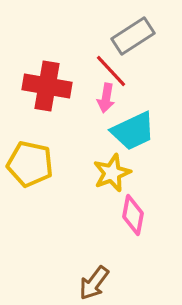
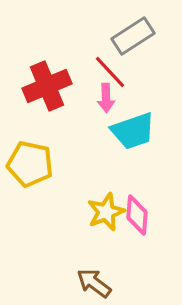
red line: moved 1 px left, 1 px down
red cross: rotated 33 degrees counterclockwise
pink arrow: rotated 12 degrees counterclockwise
cyan trapezoid: rotated 6 degrees clockwise
yellow star: moved 6 px left, 39 px down
pink diamond: moved 4 px right; rotated 6 degrees counterclockwise
brown arrow: rotated 90 degrees clockwise
